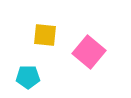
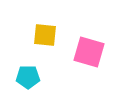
pink square: rotated 24 degrees counterclockwise
